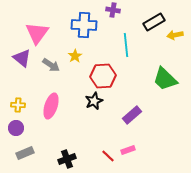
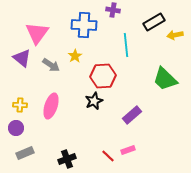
yellow cross: moved 2 px right
